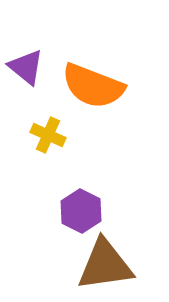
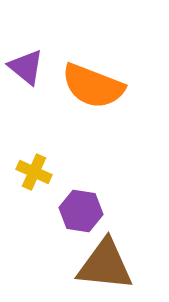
yellow cross: moved 14 px left, 37 px down
purple hexagon: rotated 18 degrees counterclockwise
brown triangle: rotated 14 degrees clockwise
